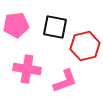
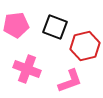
black square: rotated 10 degrees clockwise
pink cross: rotated 12 degrees clockwise
pink L-shape: moved 5 px right
